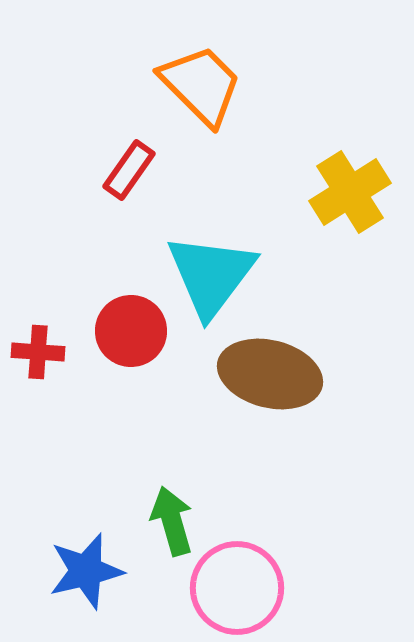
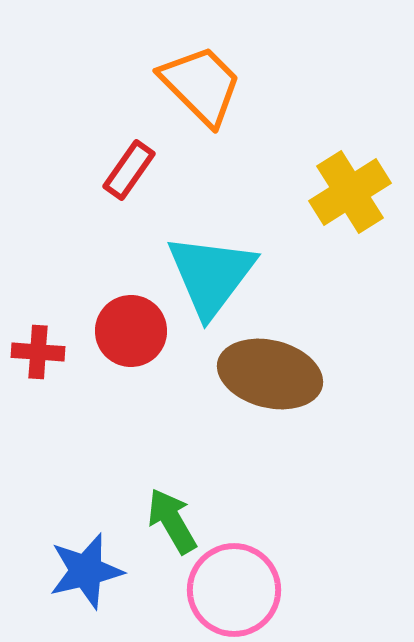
green arrow: rotated 14 degrees counterclockwise
pink circle: moved 3 px left, 2 px down
